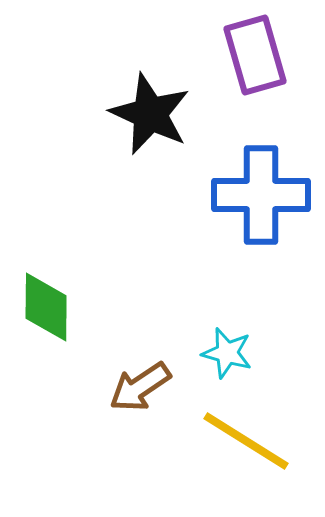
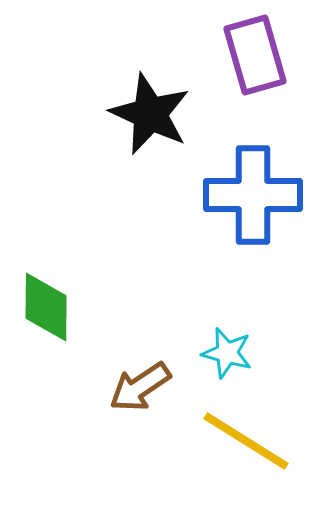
blue cross: moved 8 px left
